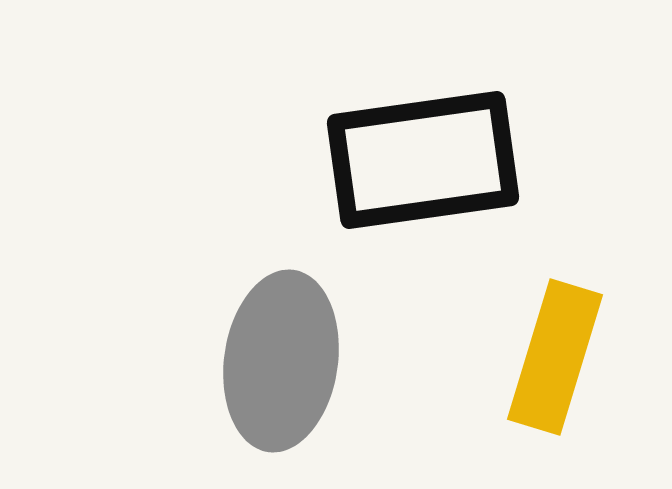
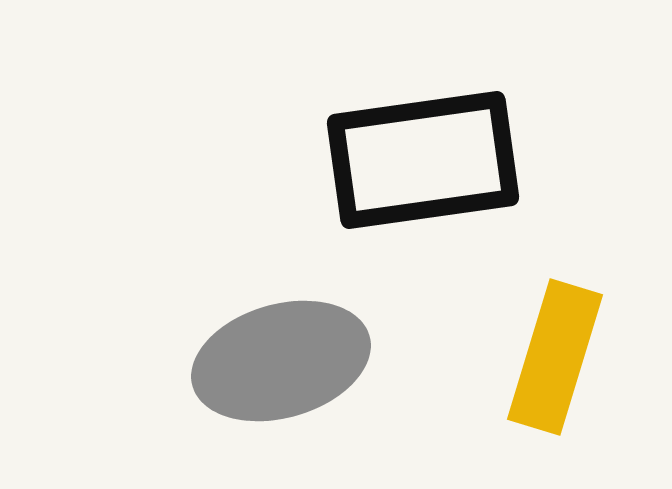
gray ellipse: rotated 66 degrees clockwise
